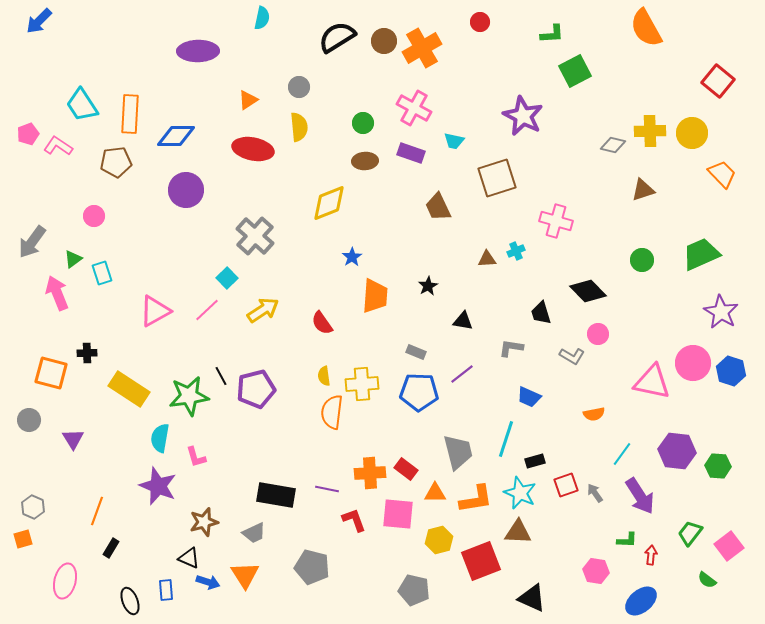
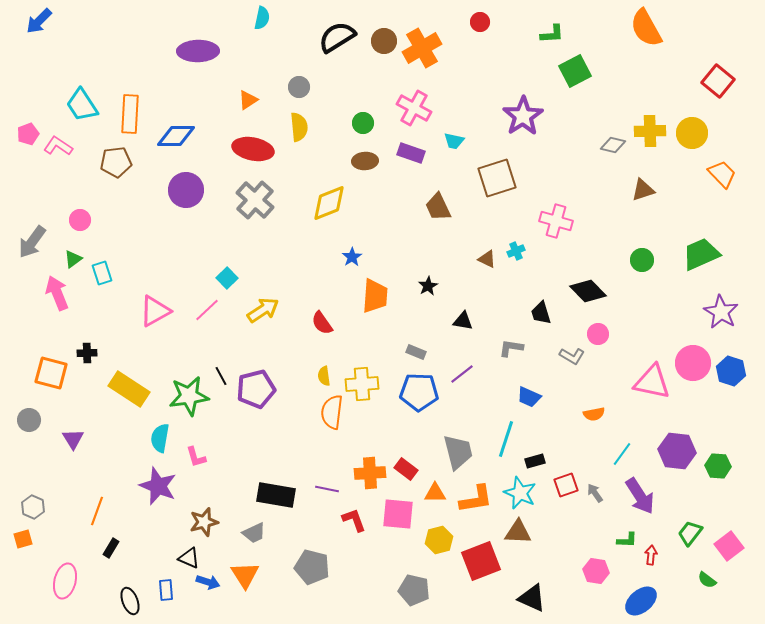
purple star at (523, 116): rotated 12 degrees clockwise
pink circle at (94, 216): moved 14 px left, 4 px down
gray cross at (255, 236): moved 36 px up
brown triangle at (487, 259): rotated 30 degrees clockwise
